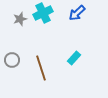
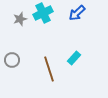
brown line: moved 8 px right, 1 px down
